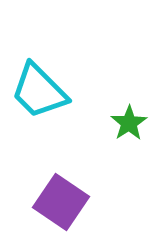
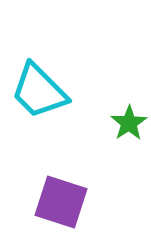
purple square: rotated 16 degrees counterclockwise
